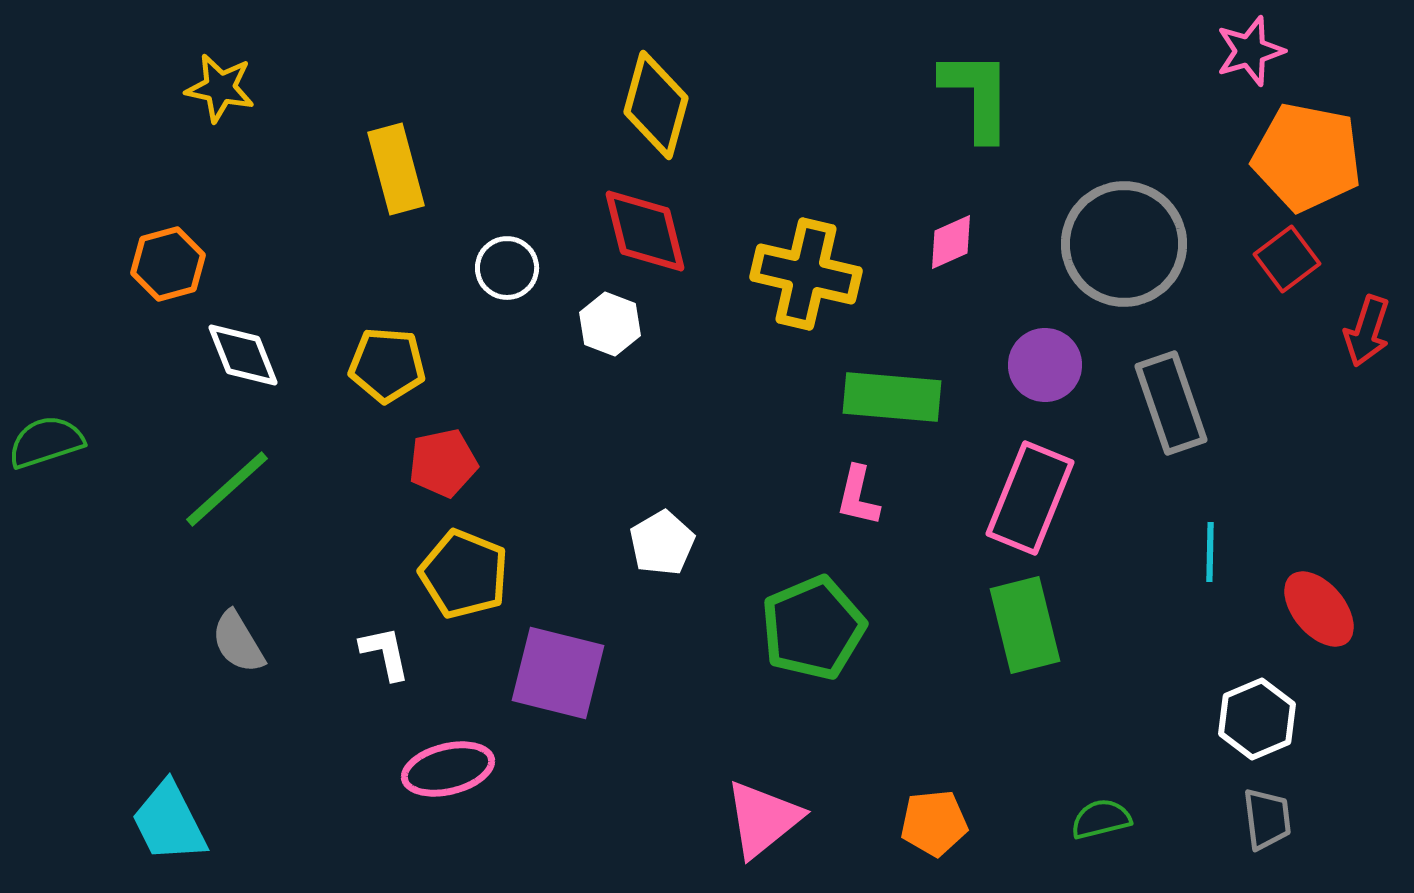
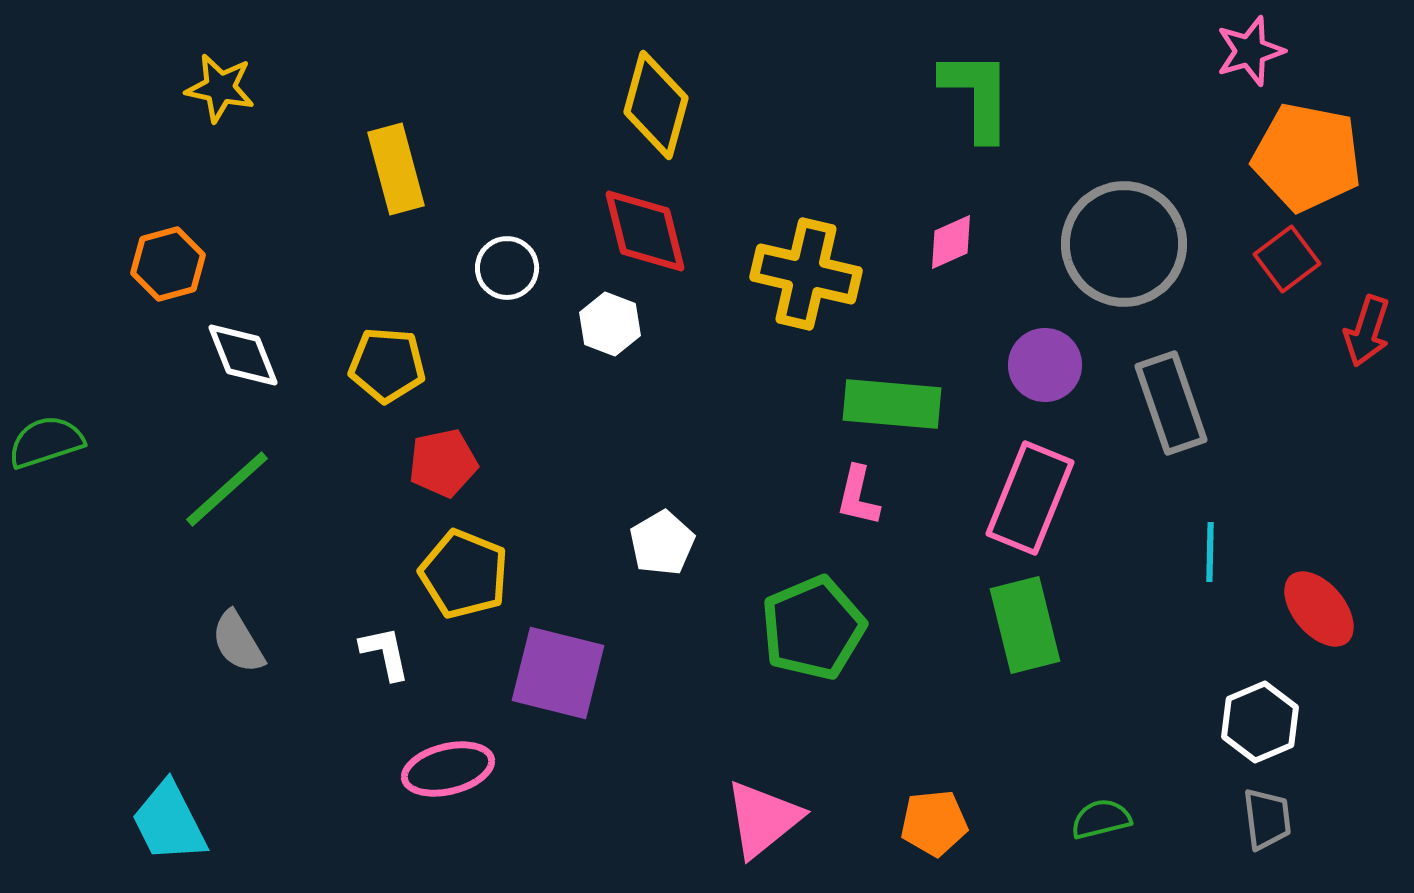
green rectangle at (892, 397): moved 7 px down
white hexagon at (1257, 719): moved 3 px right, 3 px down
